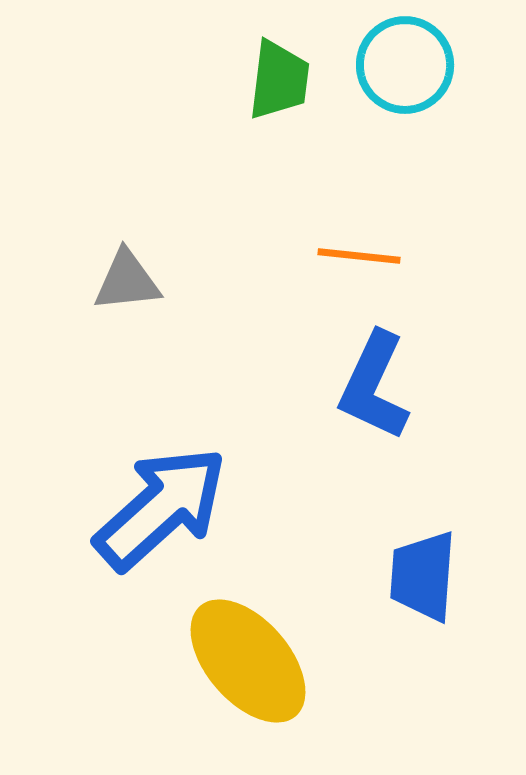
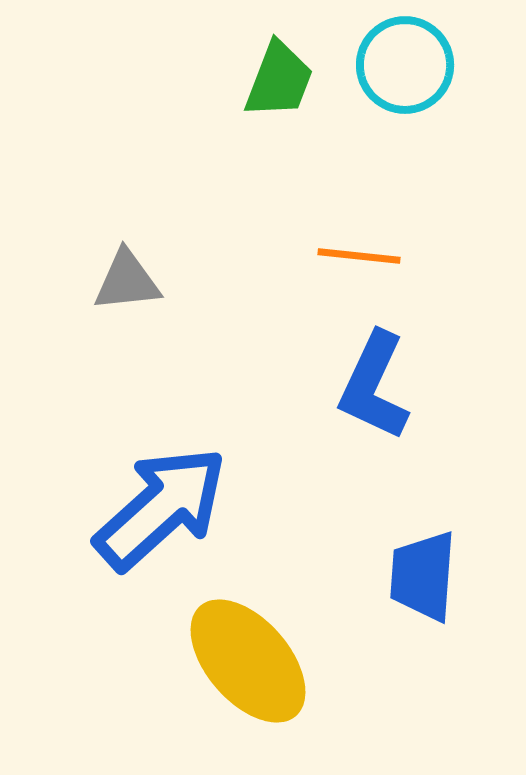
green trapezoid: rotated 14 degrees clockwise
